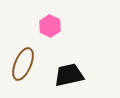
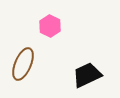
black trapezoid: moved 18 px right; rotated 12 degrees counterclockwise
